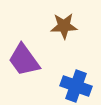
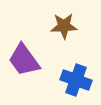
blue cross: moved 6 px up
